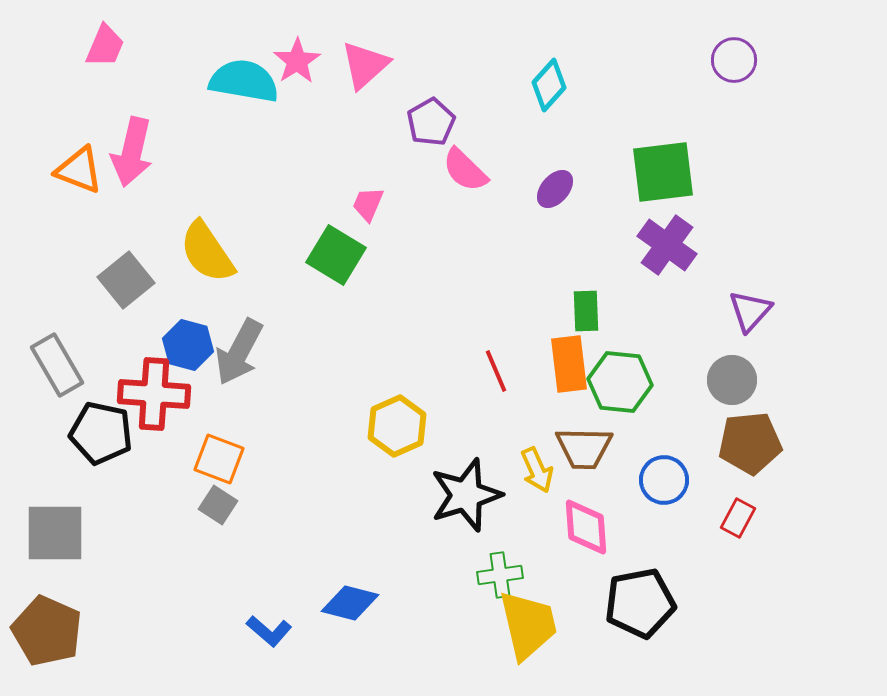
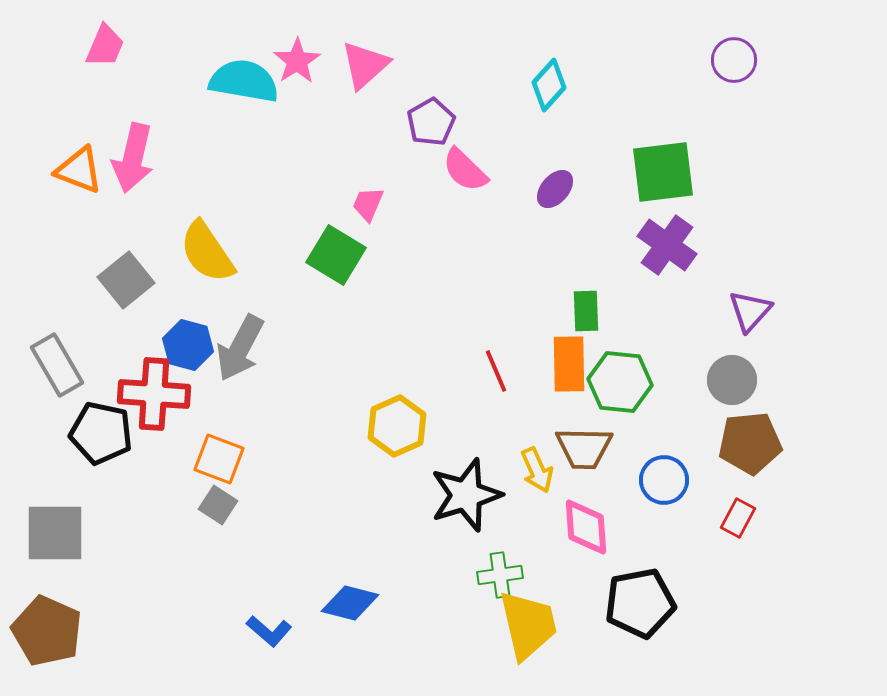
pink arrow at (132, 152): moved 1 px right, 6 px down
gray arrow at (239, 352): moved 1 px right, 4 px up
orange rectangle at (569, 364): rotated 6 degrees clockwise
